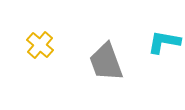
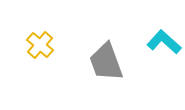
cyan L-shape: rotated 32 degrees clockwise
